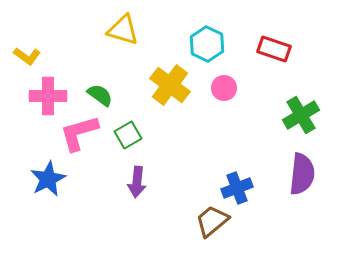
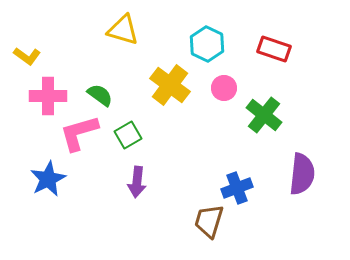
green cross: moved 37 px left; rotated 21 degrees counterclockwise
brown trapezoid: moved 3 px left; rotated 33 degrees counterclockwise
